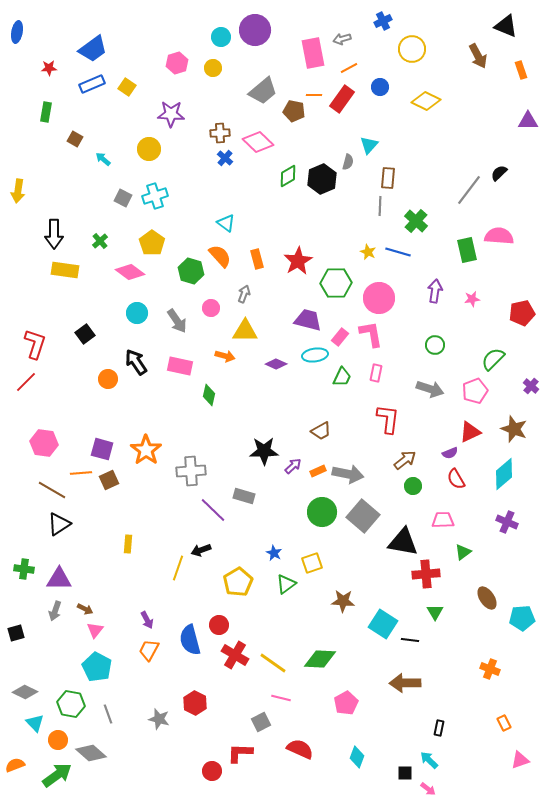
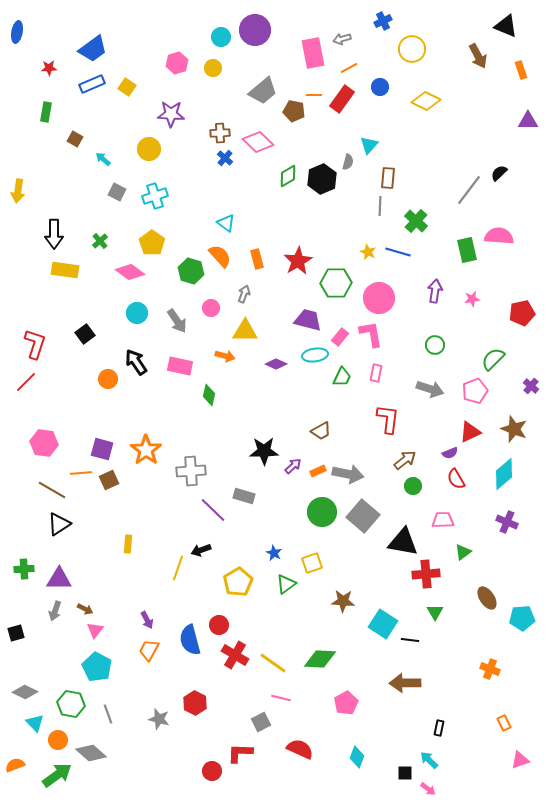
gray square at (123, 198): moved 6 px left, 6 px up
green cross at (24, 569): rotated 12 degrees counterclockwise
